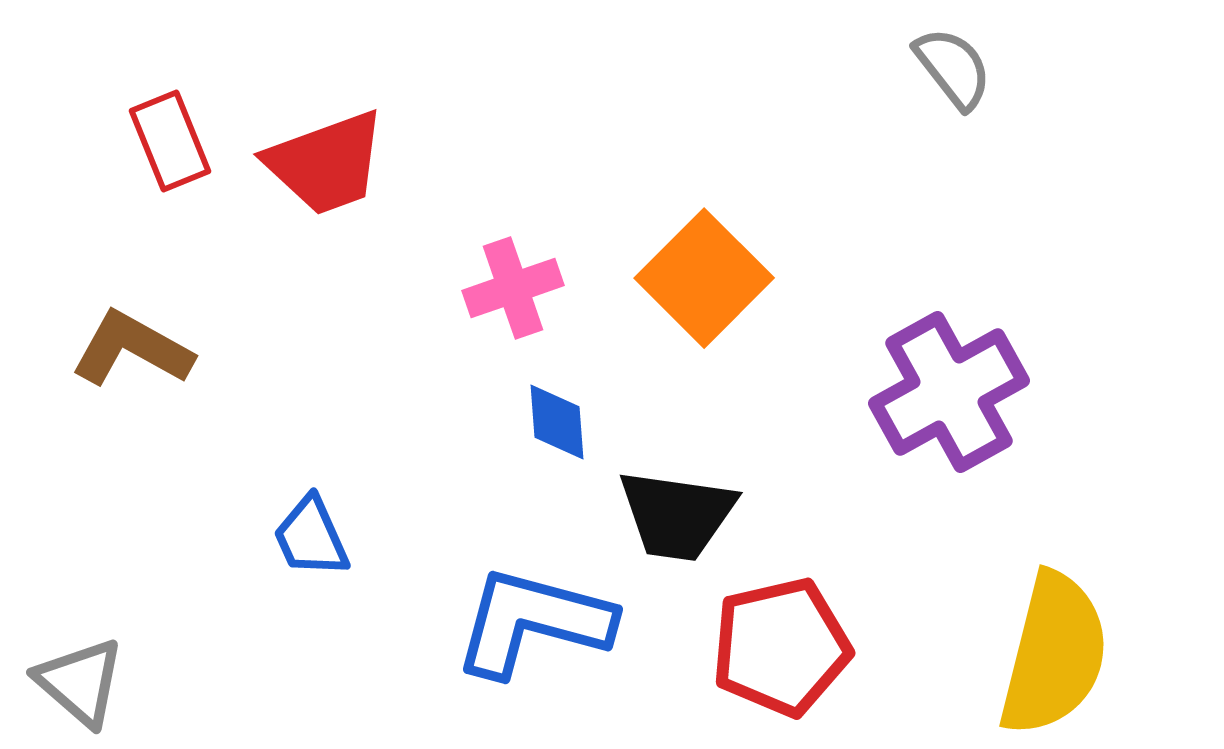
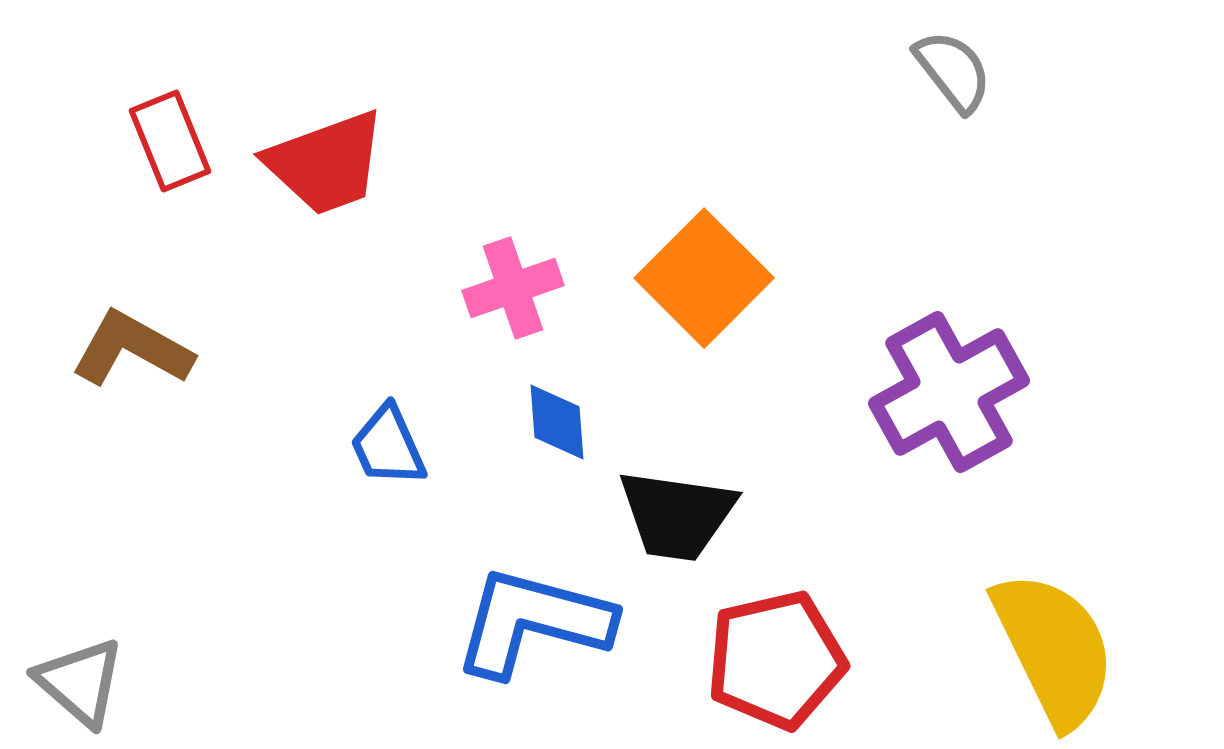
gray semicircle: moved 3 px down
blue trapezoid: moved 77 px right, 91 px up
red pentagon: moved 5 px left, 13 px down
yellow semicircle: moved 5 px up; rotated 40 degrees counterclockwise
